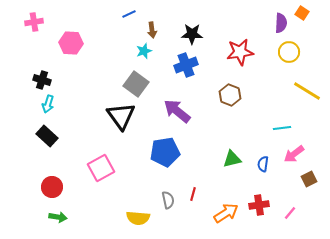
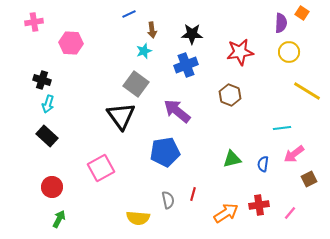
green arrow: moved 1 px right, 2 px down; rotated 72 degrees counterclockwise
